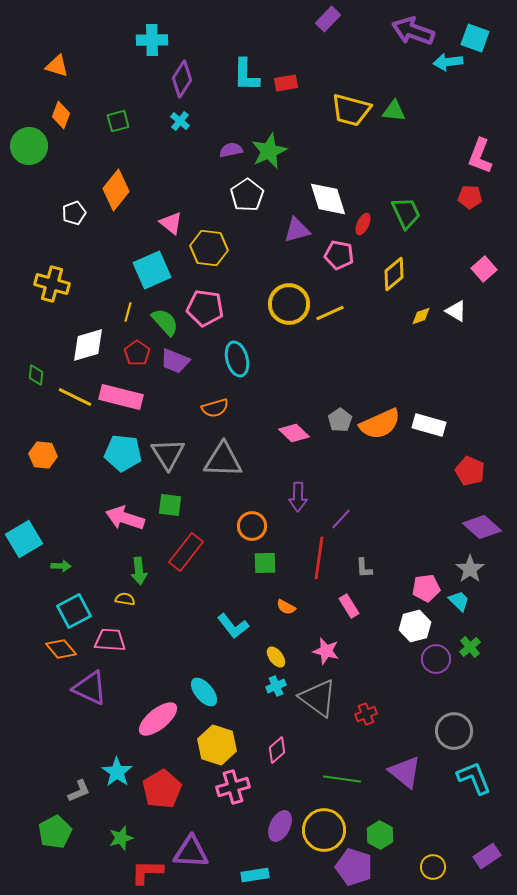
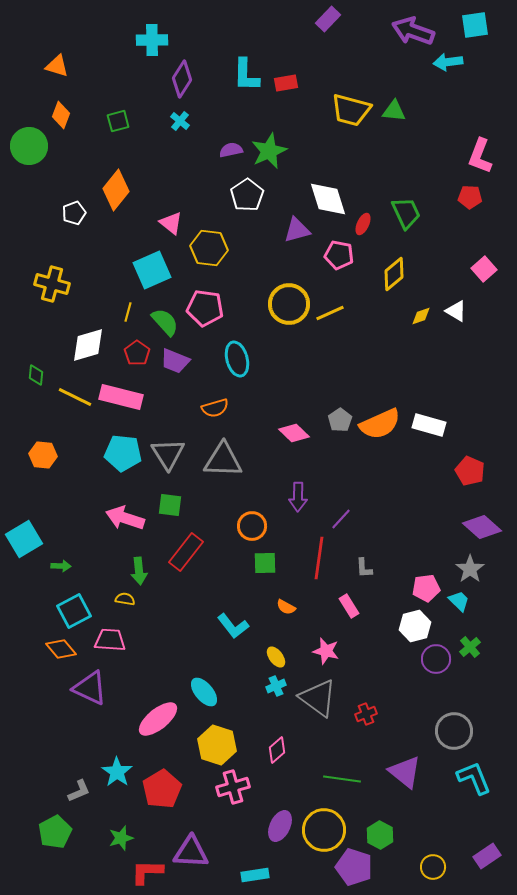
cyan square at (475, 38): moved 13 px up; rotated 28 degrees counterclockwise
